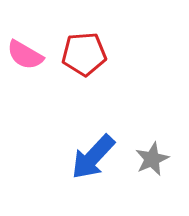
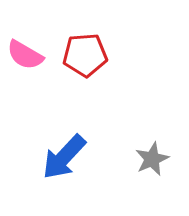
red pentagon: moved 1 px right, 1 px down
blue arrow: moved 29 px left
